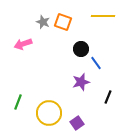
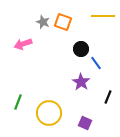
purple star: rotated 24 degrees counterclockwise
purple square: moved 8 px right; rotated 32 degrees counterclockwise
